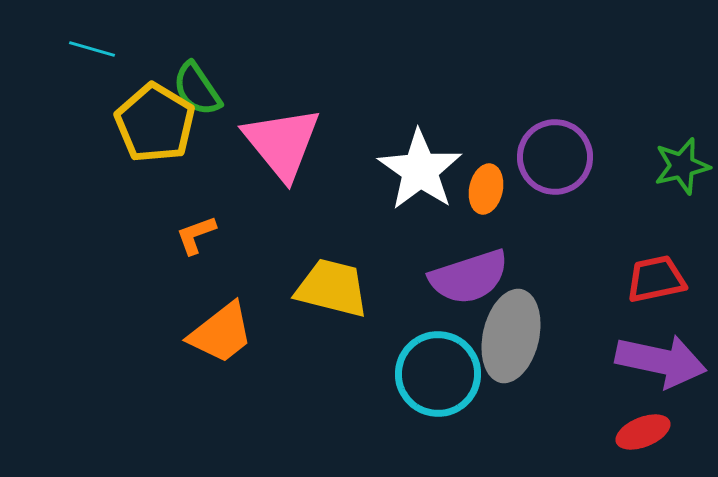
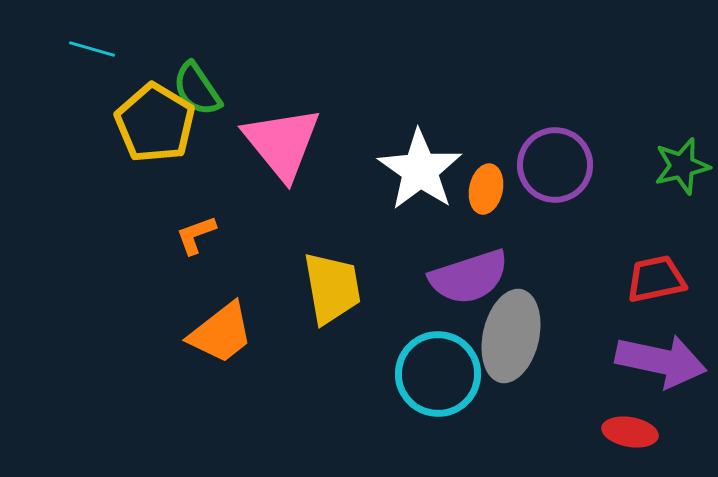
purple circle: moved 8 px down
yellow trapezoid: rotated 66 degrees clockwise
red ellipse: moved 13 px left; rotated 32 degrees clockwise
